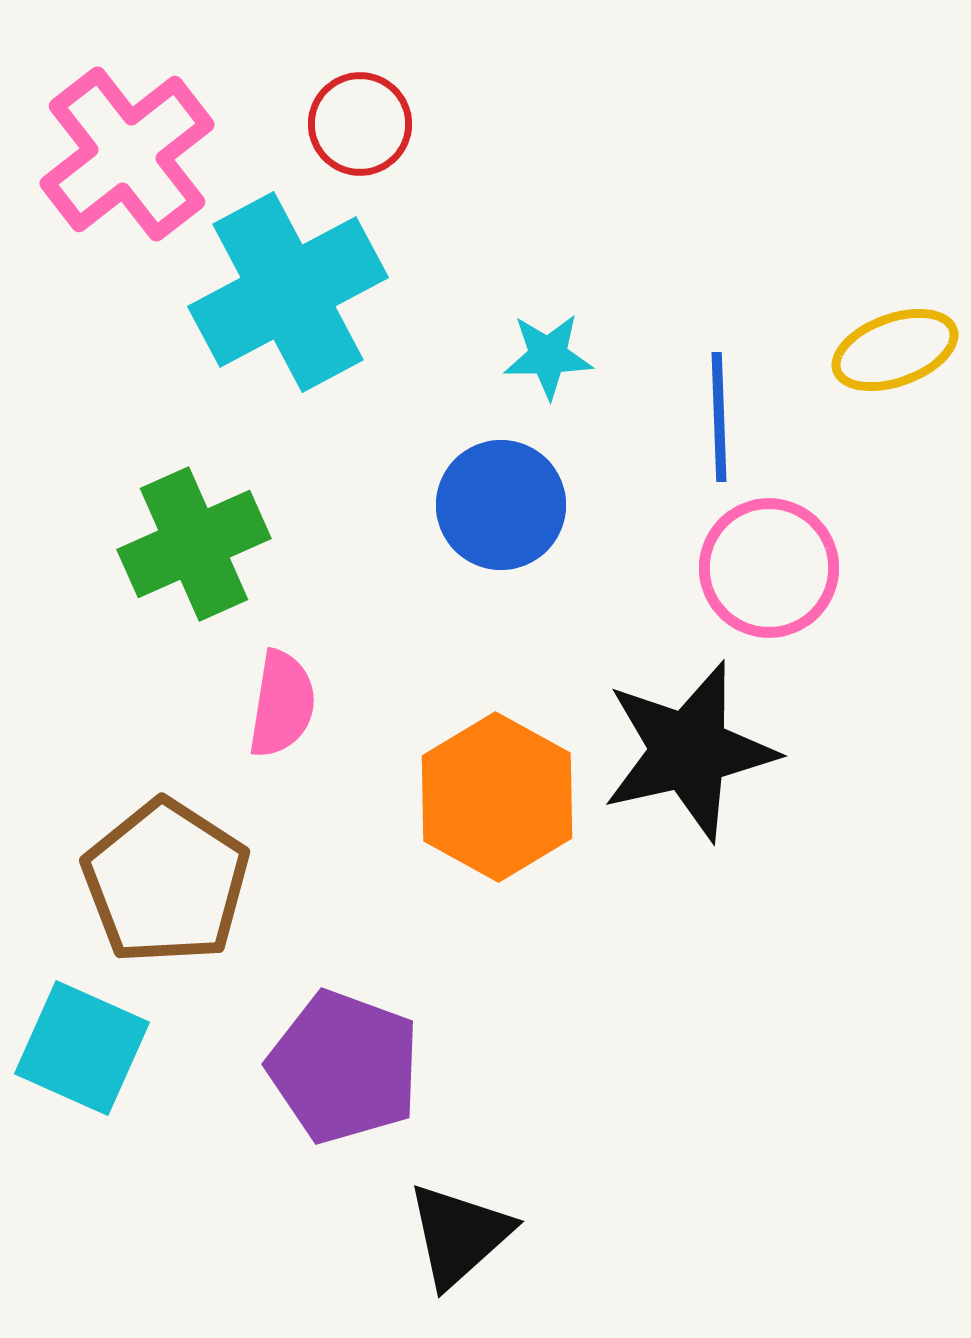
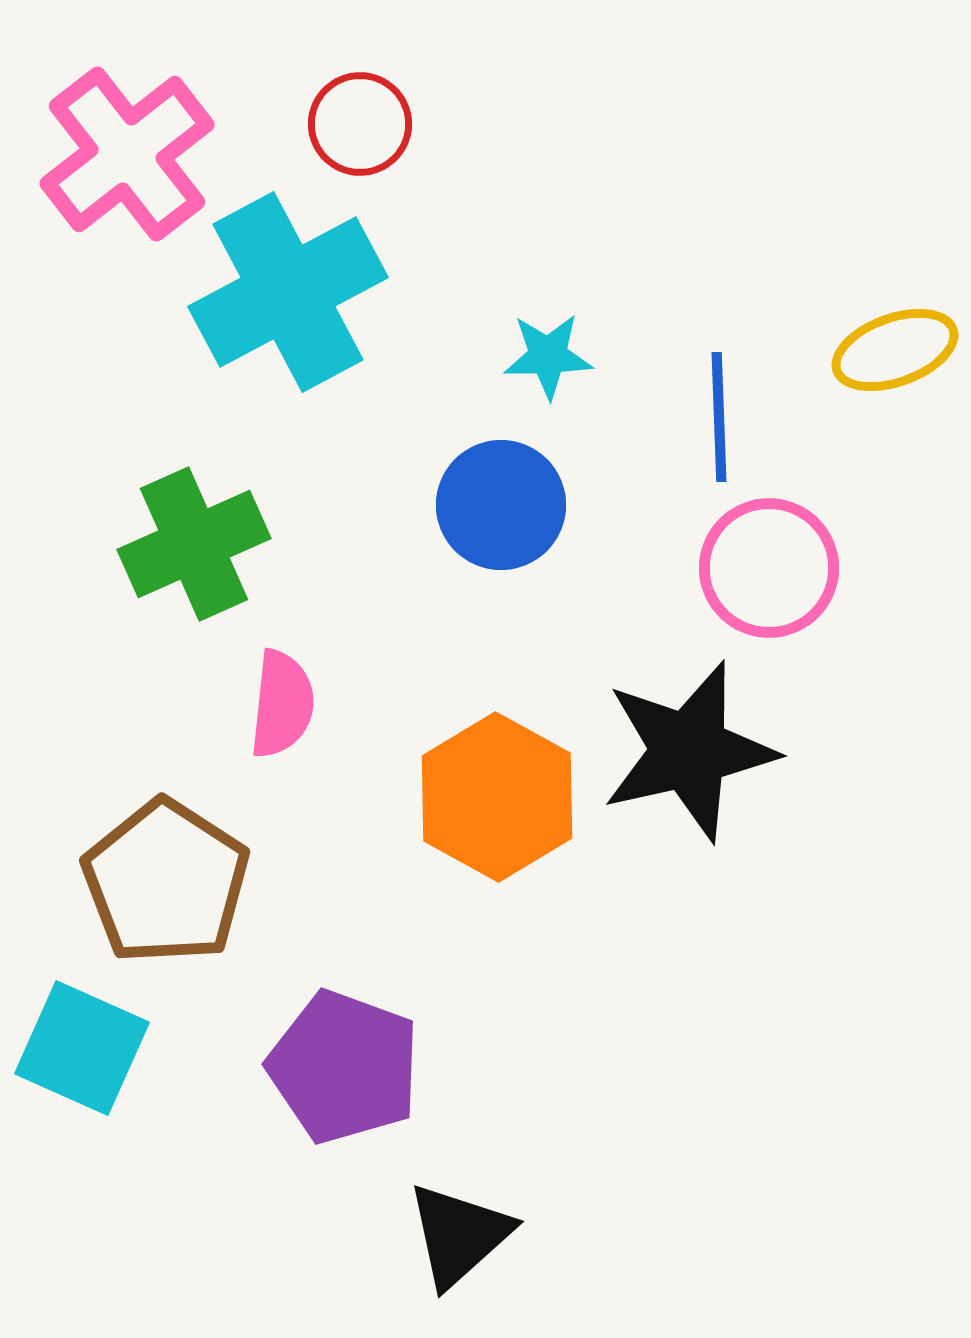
pink semicircle: rotated 3 degrees counterclockwise
